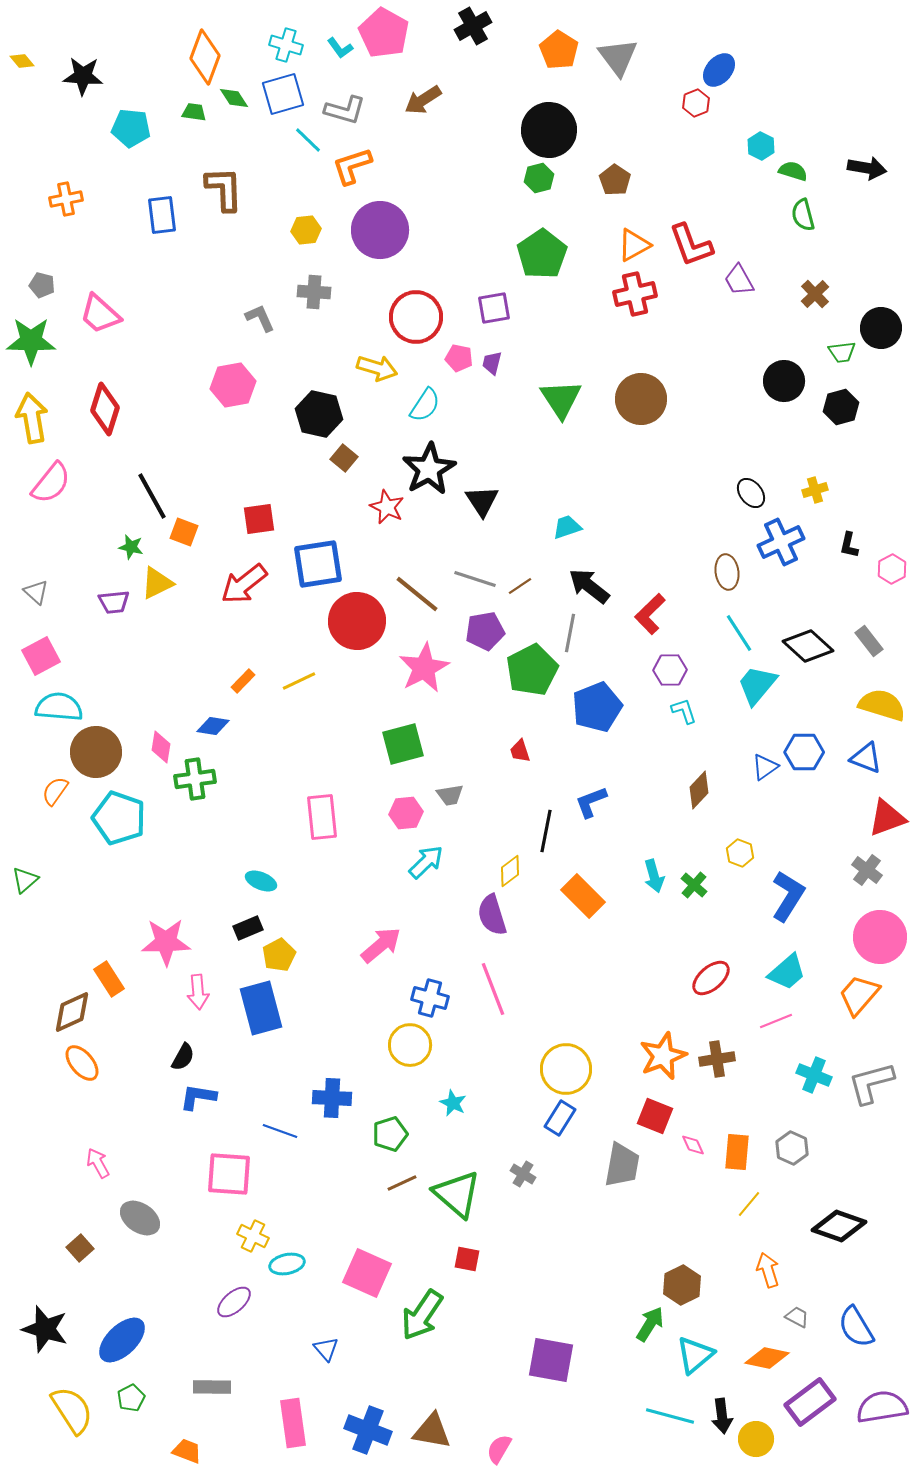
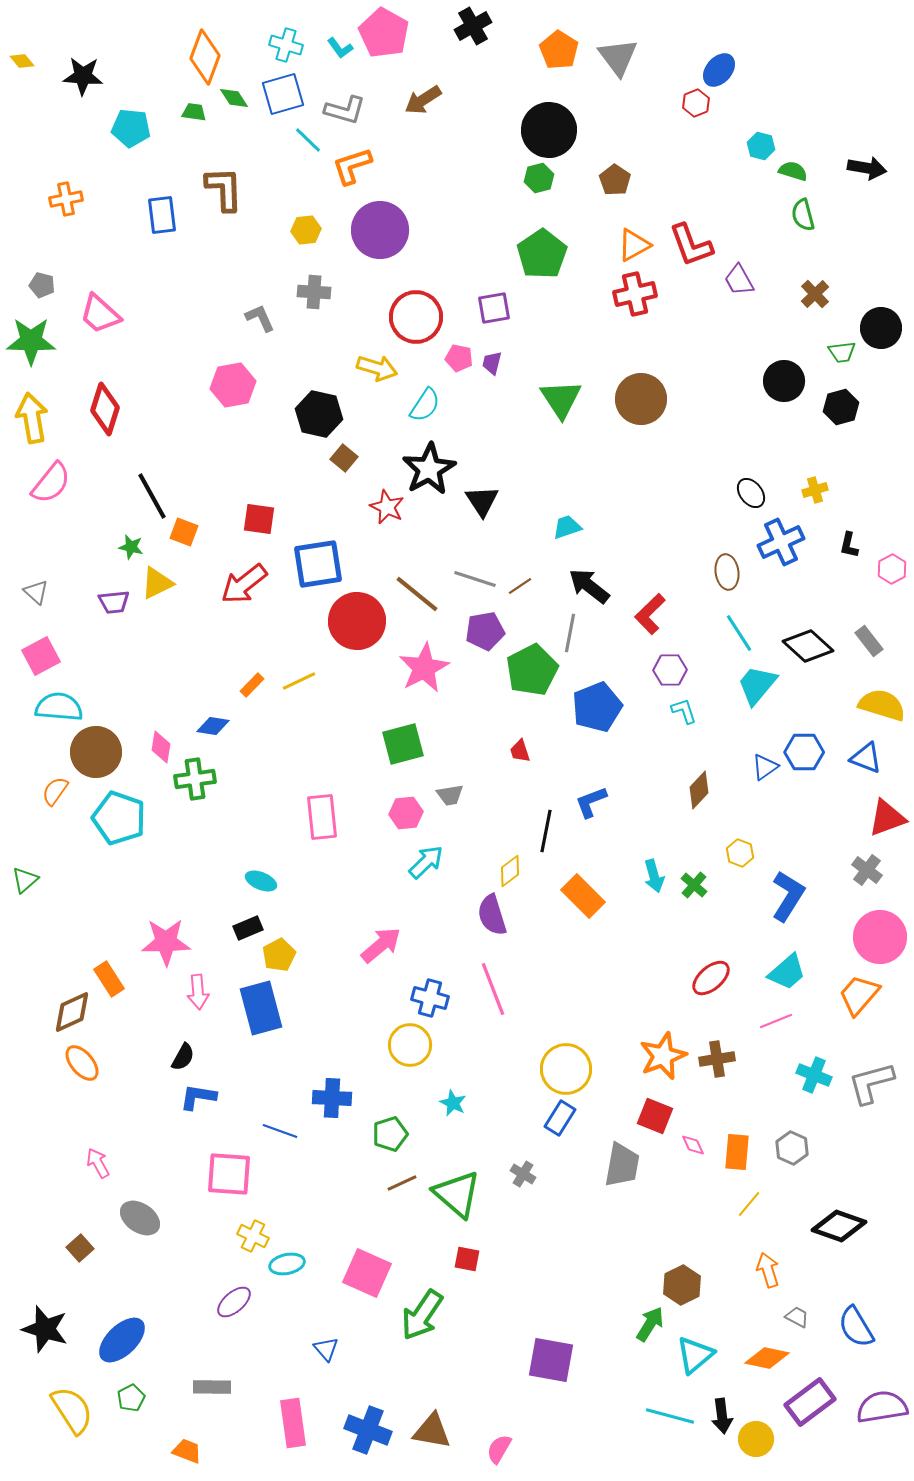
cyan hexagon at (761, 146): rotated 12 degrees counterclockwise
red square at (259, 519): rotated 16 degrees clockwise
orange rectangle at (243, 681): moved 9 px right, 4 px down
